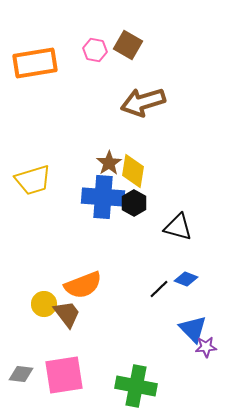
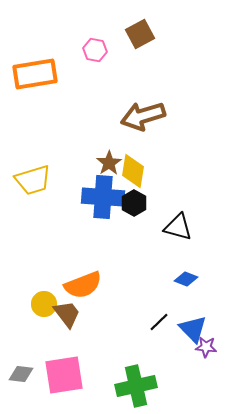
brown square: moved 12 px right, 11 px up; rotated 32 degrees clockwise
orange rectangle: moved 11 px down
brown arrow: moved 14 px down
black line: moved 33 px down
purple star: rotated 10 degrees clockwise
green cross: rotated 24 degrees counterclockwise
